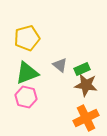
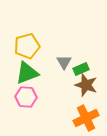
yellow pentagon: moved 8 px down
gray triangle: moved 4 px right, 3 px up; rotated 21 degrees clockwise
green rectangle: moved 1 px left
brown star: rotated 10 degrees clockwise
pink hexagon: rotated 10 degrees counterclockwise
